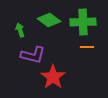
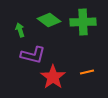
orange line: moved 25 px down; rotated 16 degrees counterclockwise
